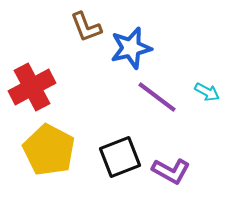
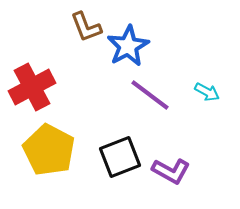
blue star: moved 3 px left, 2 px up; rotated 15 degrees counterclockwise
purple line: moved 7 px left, 2 px up
